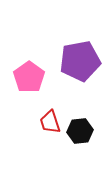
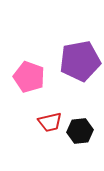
pink pentagon: rotated 16 degrees counterclockwise
red trapezoid: rotated 85 degrees counterclockwise
